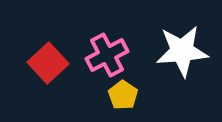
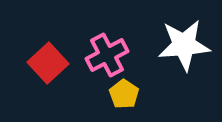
white star: moved 2 px right, 6 px up
yellow pentagon: moved 1 px right, 1 px up
